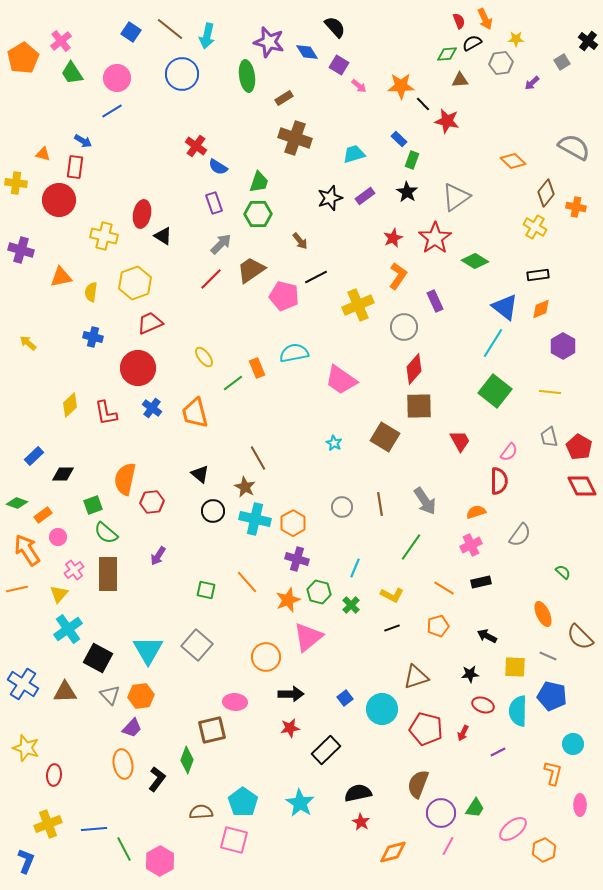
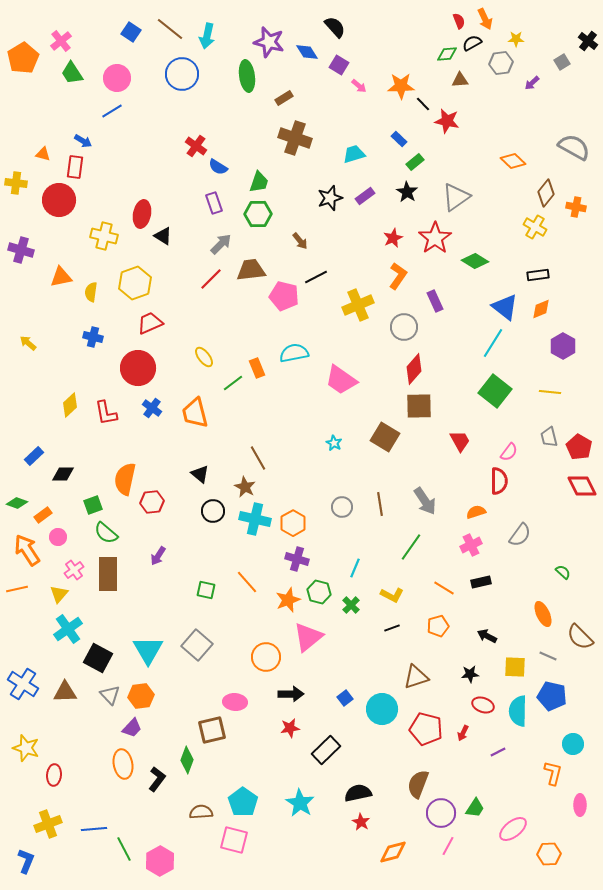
green rectangle at (412, 160): moved 3 px right, 2 px down; rotated 30 degrees clockwise
brown trapezoid at (251, 270): rotated 28 degrees clockwise
orange hexagon at (544, 850): moved 5 px right, 4 px down; rotated 20 degrees clockwise
